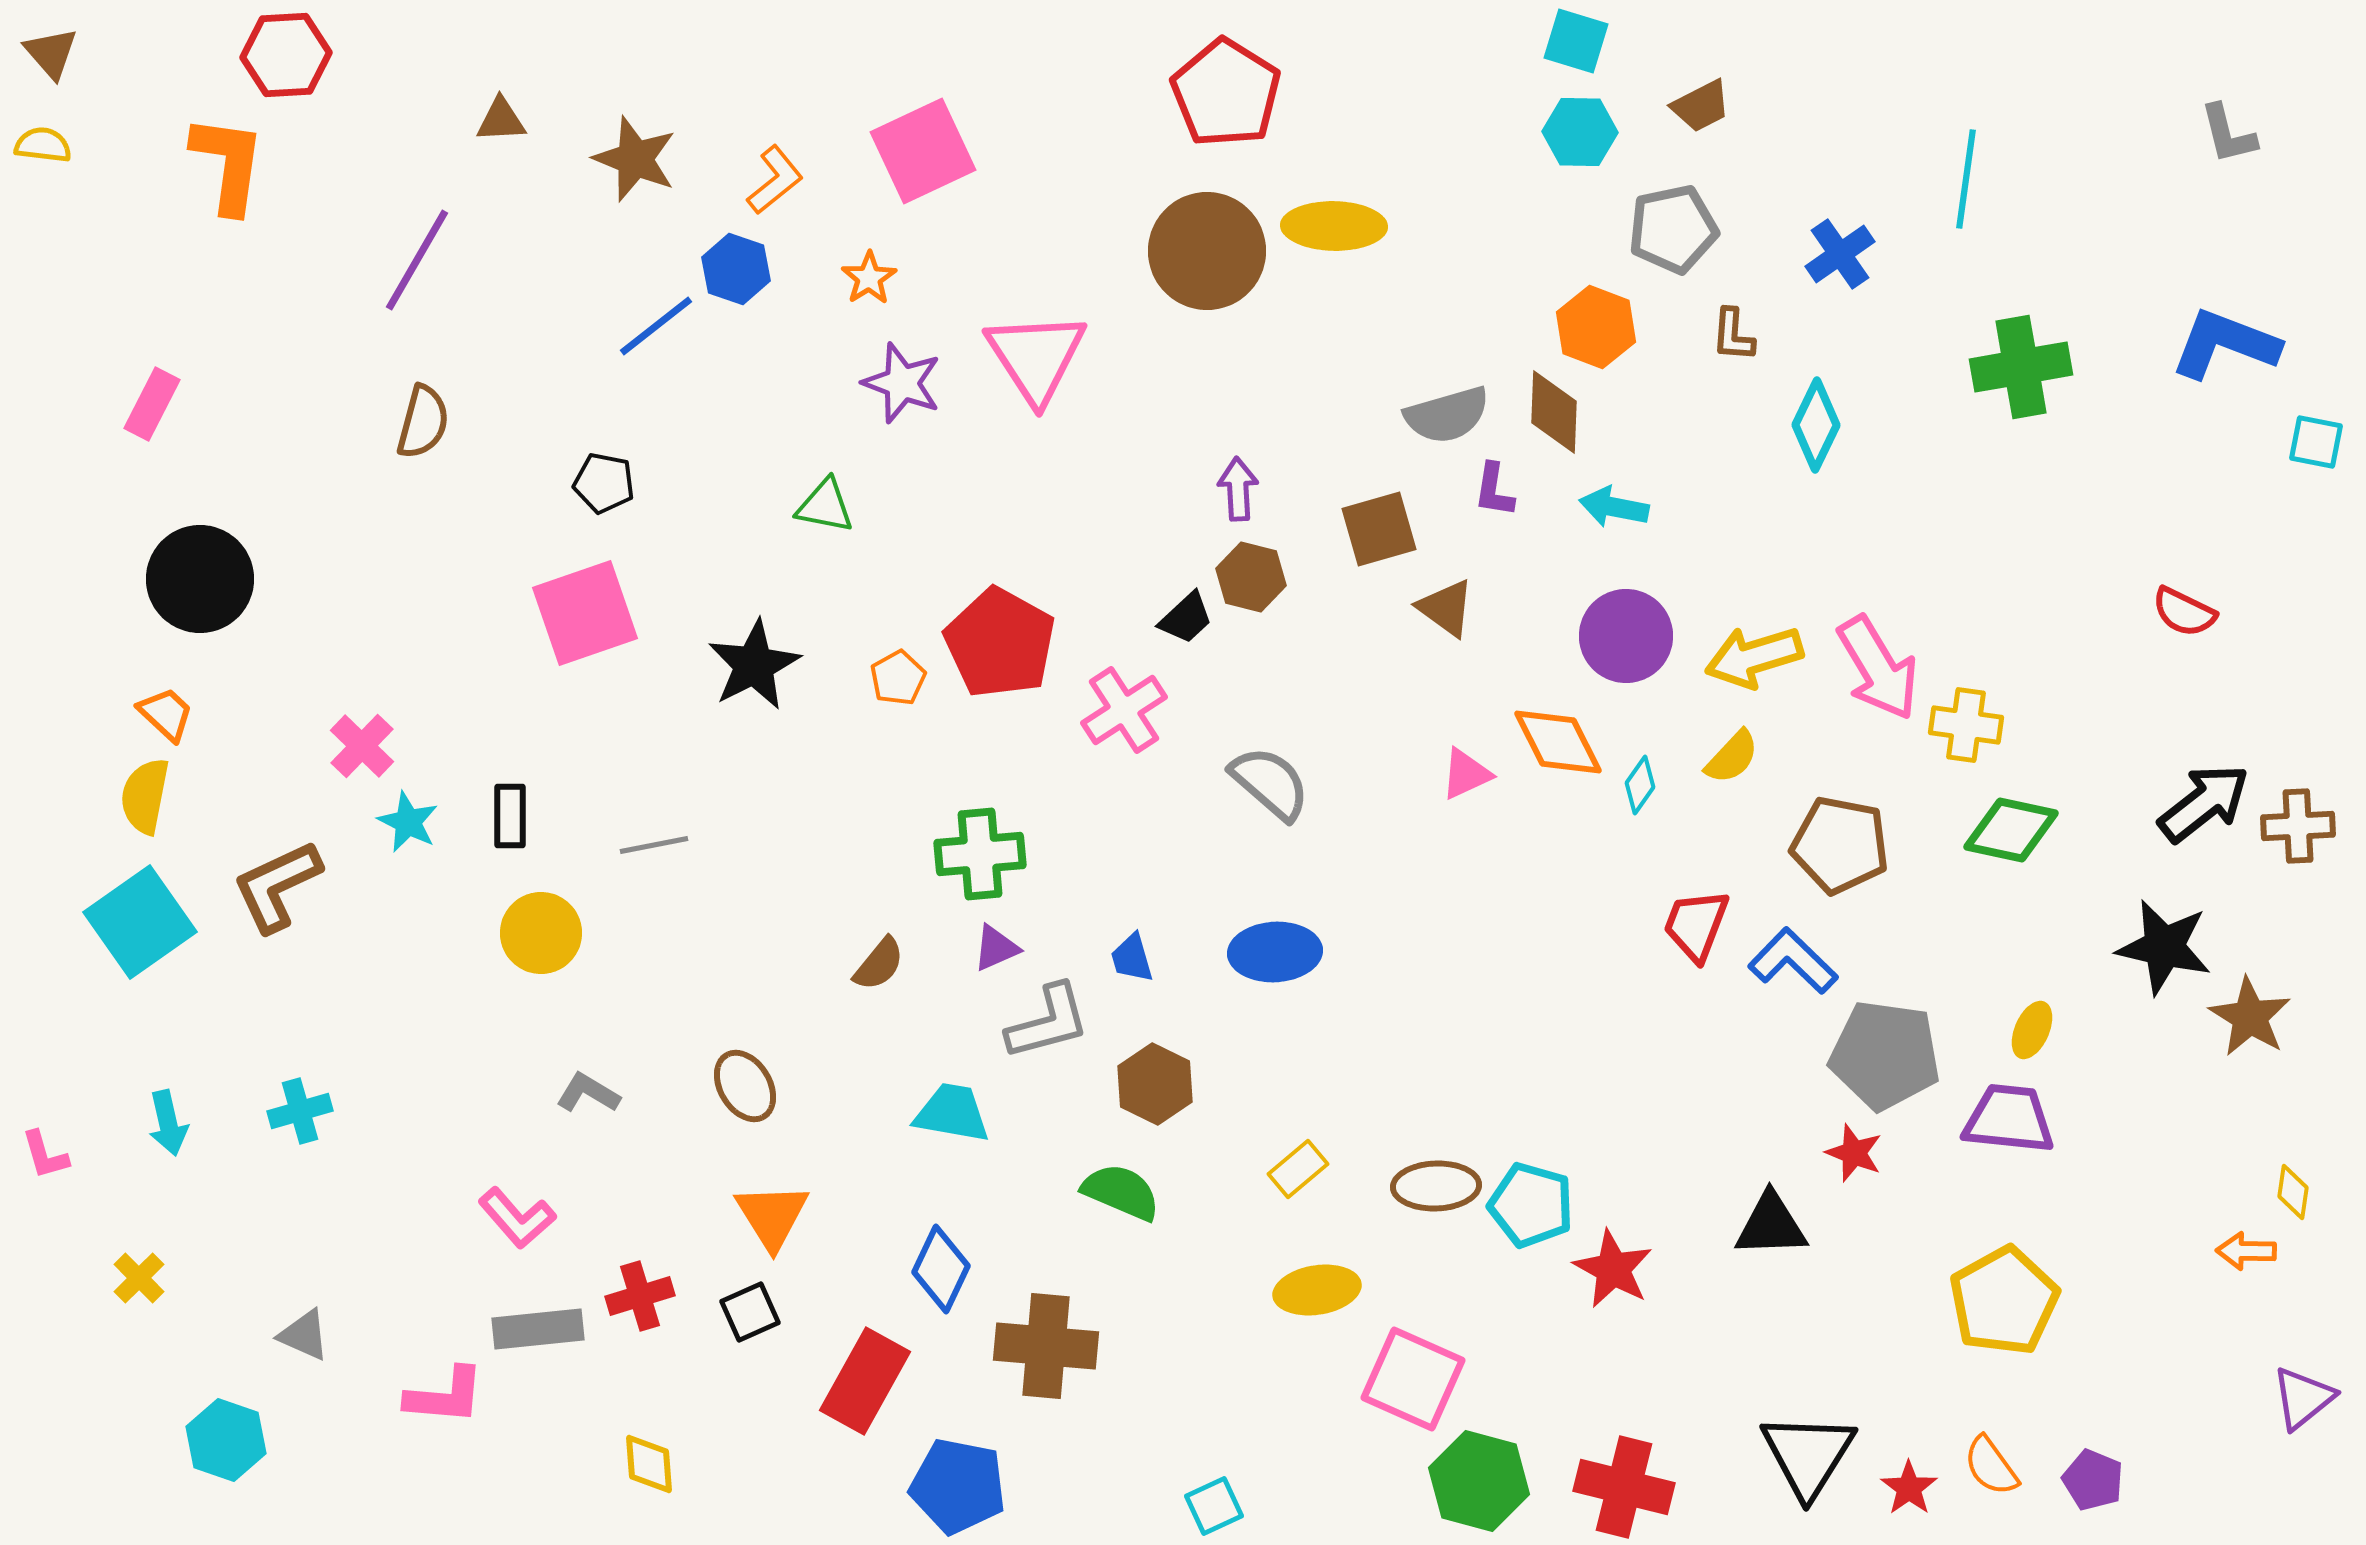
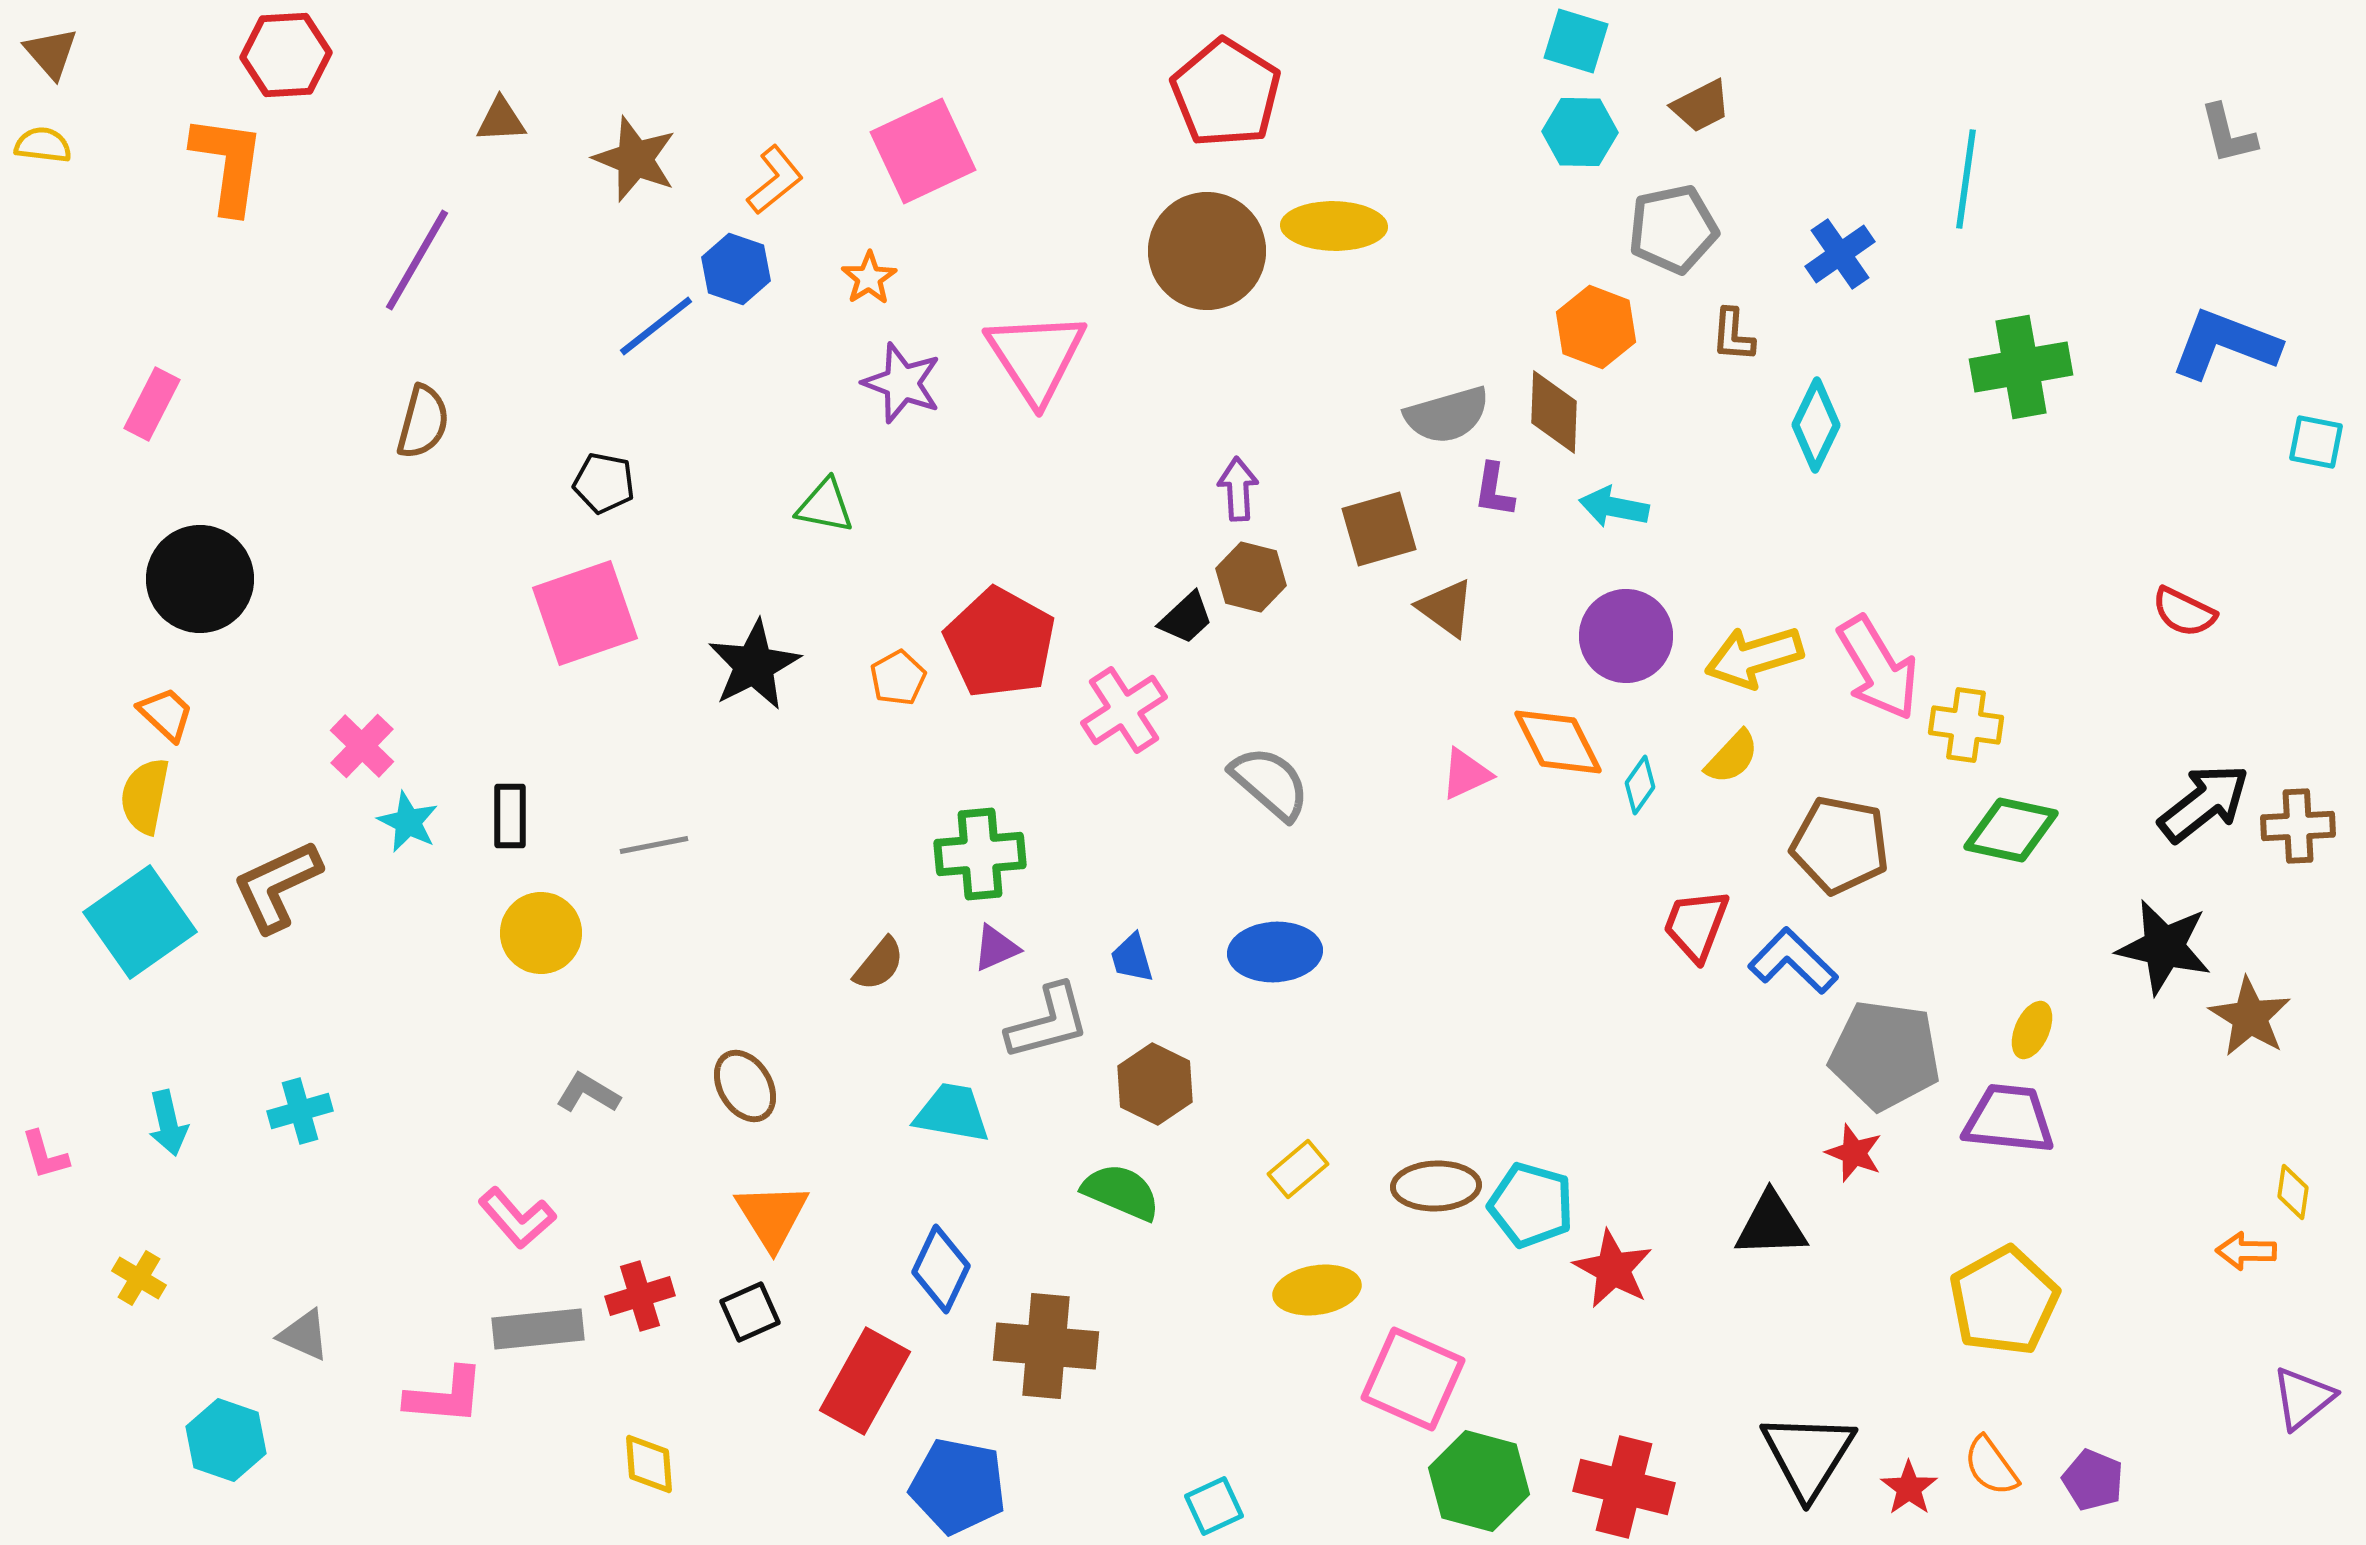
yellow cross at (139, 1278): rotated 14 degrees counterclockwise
